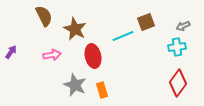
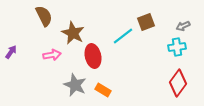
brown star: moved 2 px left, 4 px down
cyan line: rotated 15 degrees counterclockwise
orange rectangle: moved 1 px right; rotated 42 degrees counterclockwise
